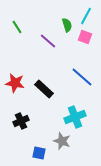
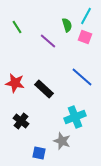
black cross: rotated 28 degrees counterclockwise
